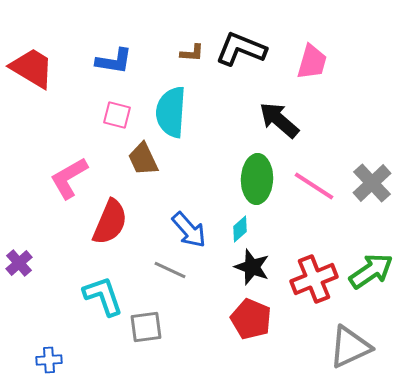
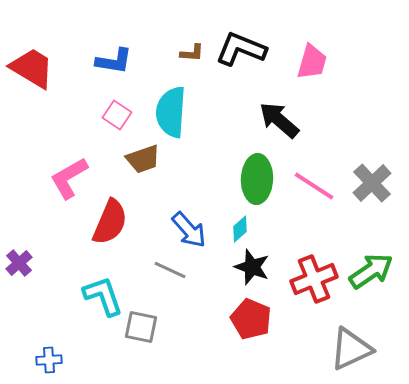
pink square: rotated 20 degrees clockwise
brown trapezoid: rotated 84 degrees counterclockwise
gray square: moved 5 px left; rotated 20 degrees clockwise
gray triangle: moved 1 px right, 2 px down
